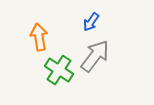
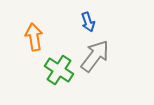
blue arrow: moved 3 px left; rotated 54 degrees counterclockwise
orange arrow: moved 5 px left
